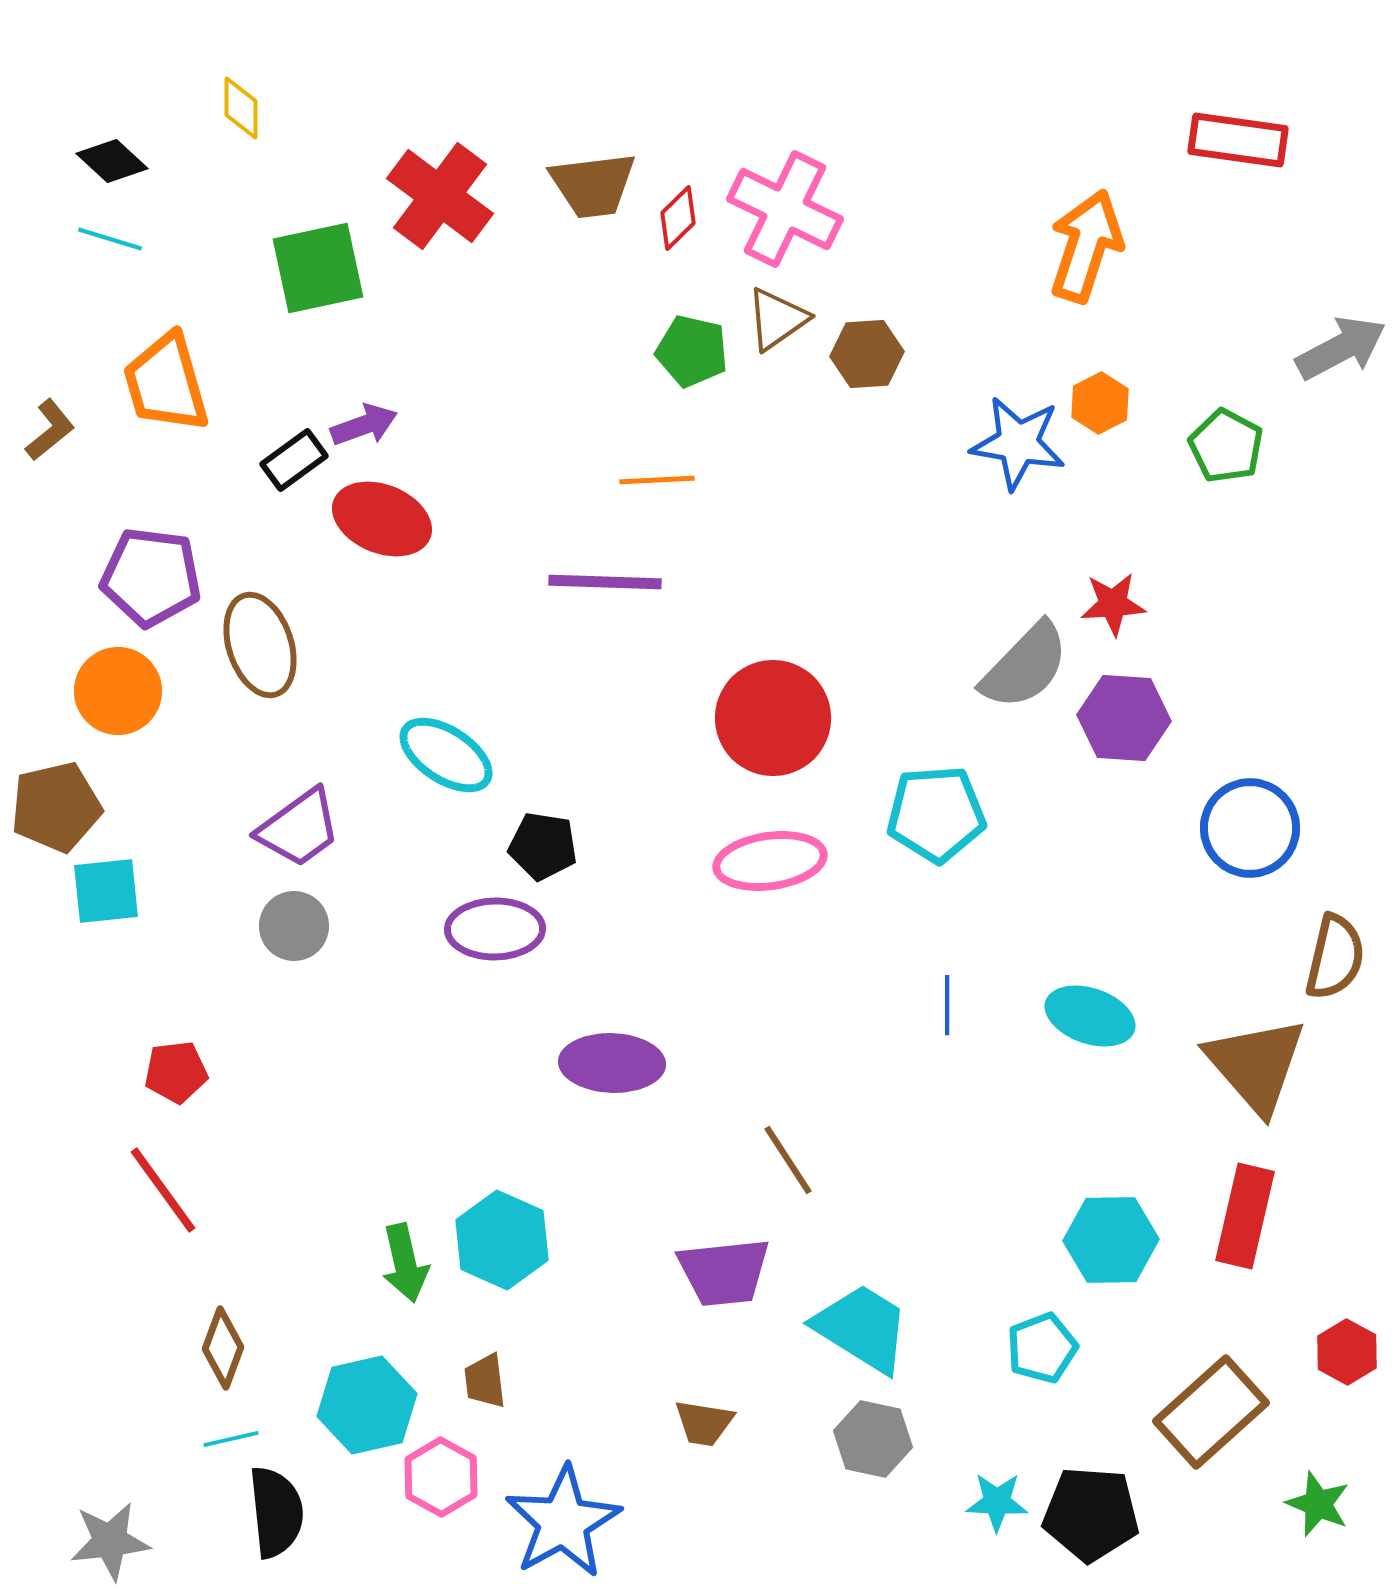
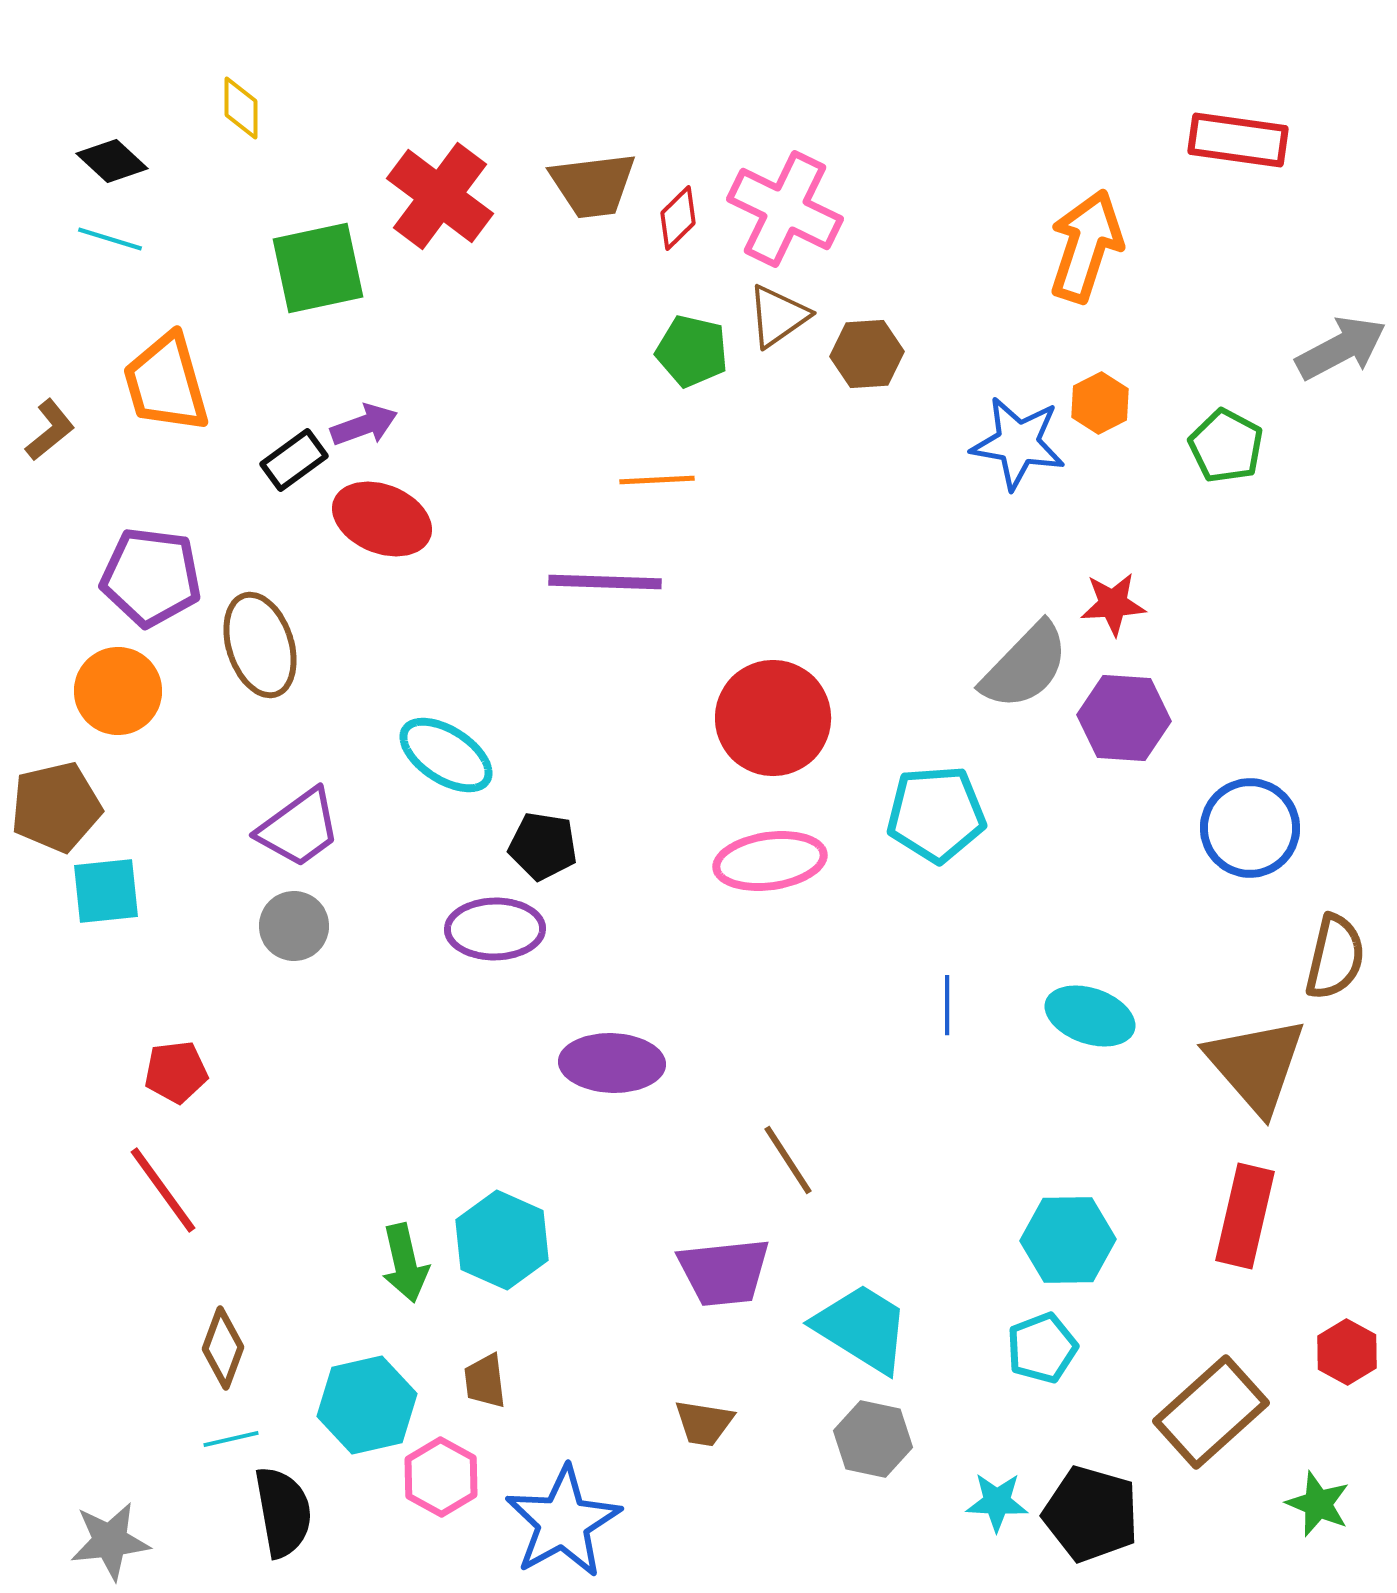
brown triangle at (777, 319): moved 1 px right, 3 px up
cyan hexagon at (1111, 1240): moved 43 px left
black semicircle at (276, 1512): moved 7 px right; rotated 4 degrees counterclockwise
black pentagon at (1091, 1514): rotated 12 degrees clockwise
